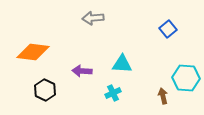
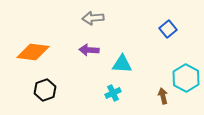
purple arrow: moved 7 px right, 21 px up
cyan hexagon: rotated 24 degrees clockwise
black hexagon: rotated 15 degrees clockwise
